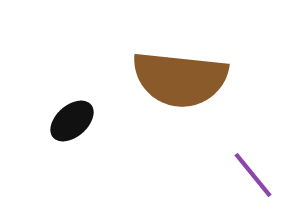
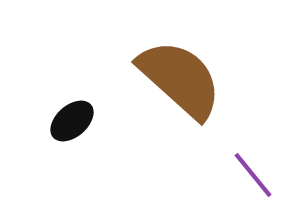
brown semicircle: rotated 144 degrees counterclockwise
